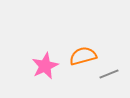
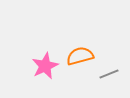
orange semicircle: moved 3 px left
